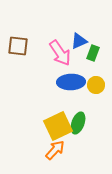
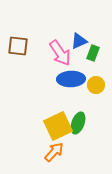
blue ellipse: moved 3 px up
orange arrow: moved 1 px left, 2 px down
